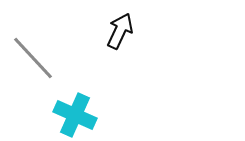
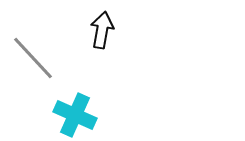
black arrow: moved 18 px left, 1 px up; rotated 15 degrees counterclockwise
